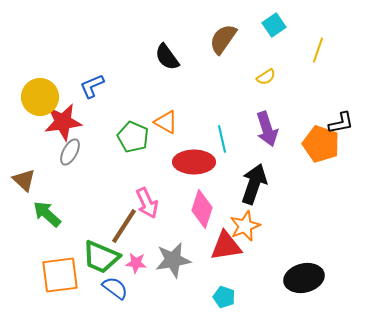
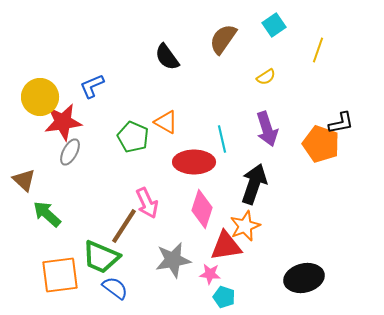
pink star: moved 74 px right, 11 px down
